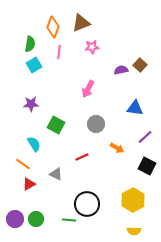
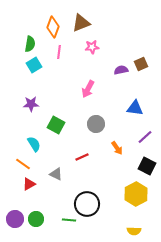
brown square: moved 1 px right, 1 px up; rotated 24 degrees clockwise
orange arrow: rotated 24 degrees clockwise
yellow hexagon: moved 3 px right, 6 px up
